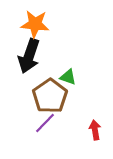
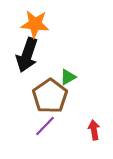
black arrow: moved 2 px left, 1 px up
green triangle: rotated 48 degrees counterclockwise
purple line: moved 3 px down
red arrow: moved 1 px left
